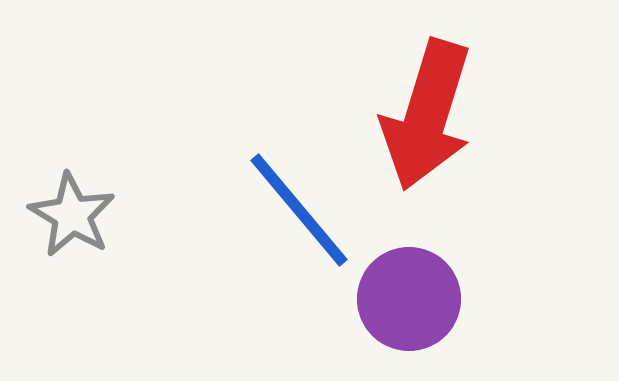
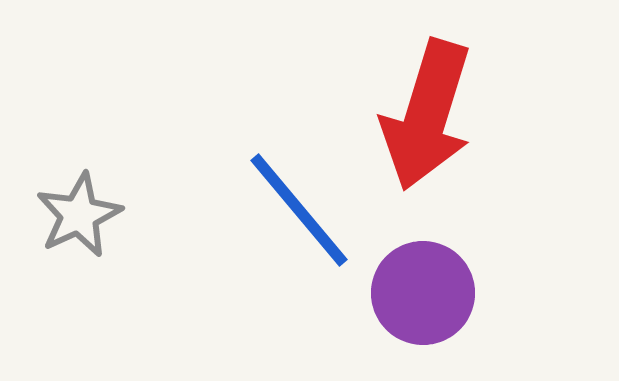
gray star: moved 7 px right; rotated 16 degrees clockwise
purple circle: moved 14 px right, 6 px up
